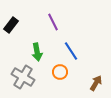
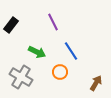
green arrow: rotated 54 degrees counterclockwise
gray cross: moved 2 px left
